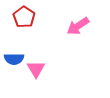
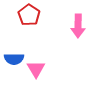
red pentagon: moved 5 px right, 2 px up
pink arrow: rotated 55 degrees counterclockwise
